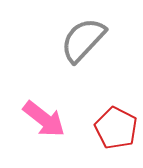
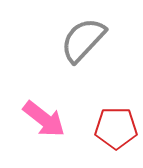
red pentagon: rotated 27 degrees counterclockwise
